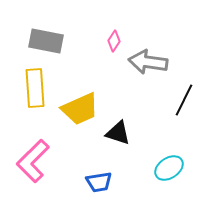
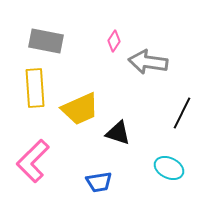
black line: moved 2 px left, 13 px down
cyan ellipse: rotated 60 degrees clockwise
